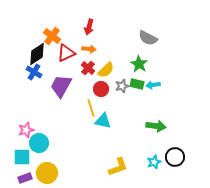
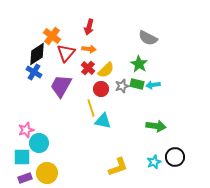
red triangle: rotated 24 degrees counterclockwise
